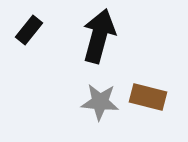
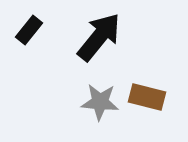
black arrow: moved 1 px down; rotated 24 degrees clockwise
brown rectangle: moved 1 px left
